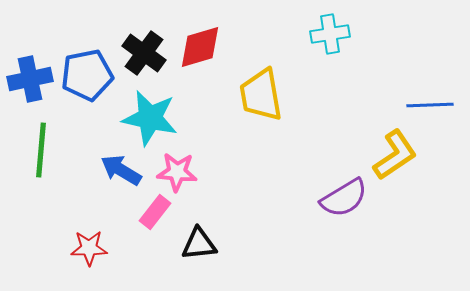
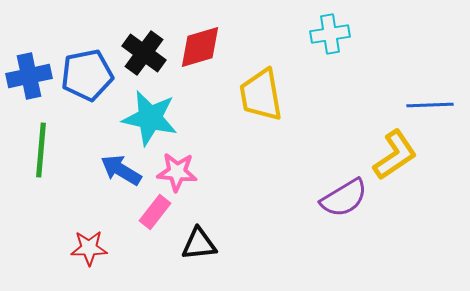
blue cross: moved 1 px left, 3 px up
